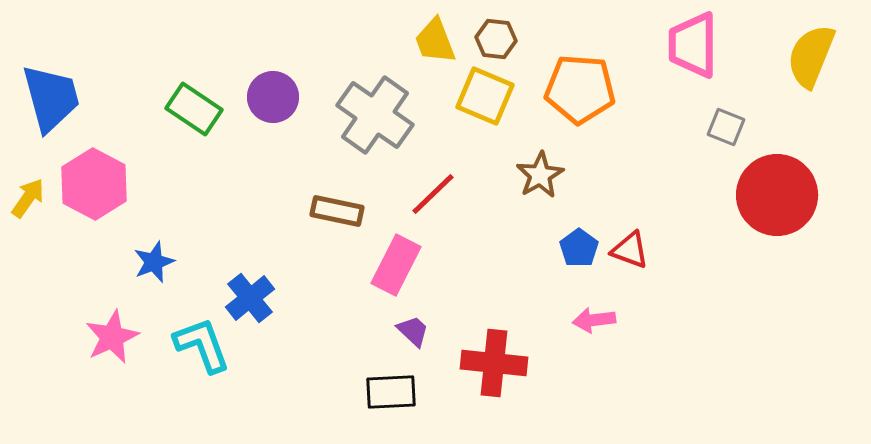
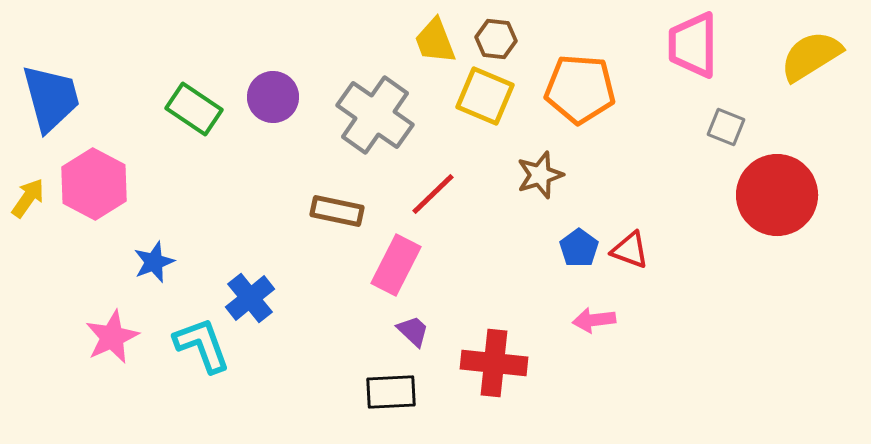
yellow semicircle: rotated 36 degrees clockwise
brown star: rotated 12 degrees clockwise
